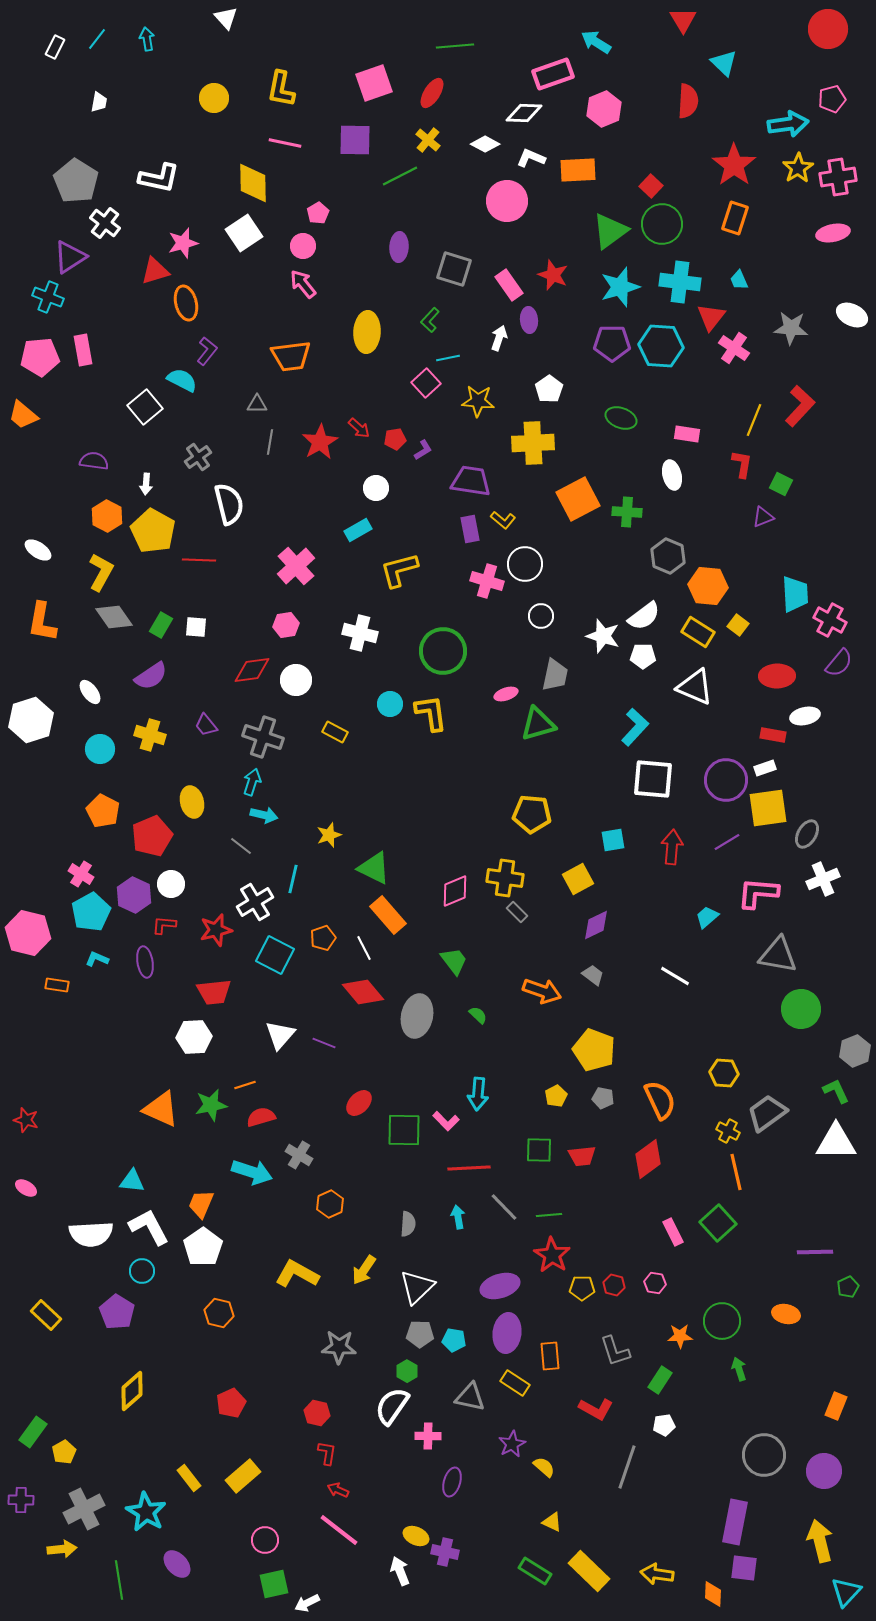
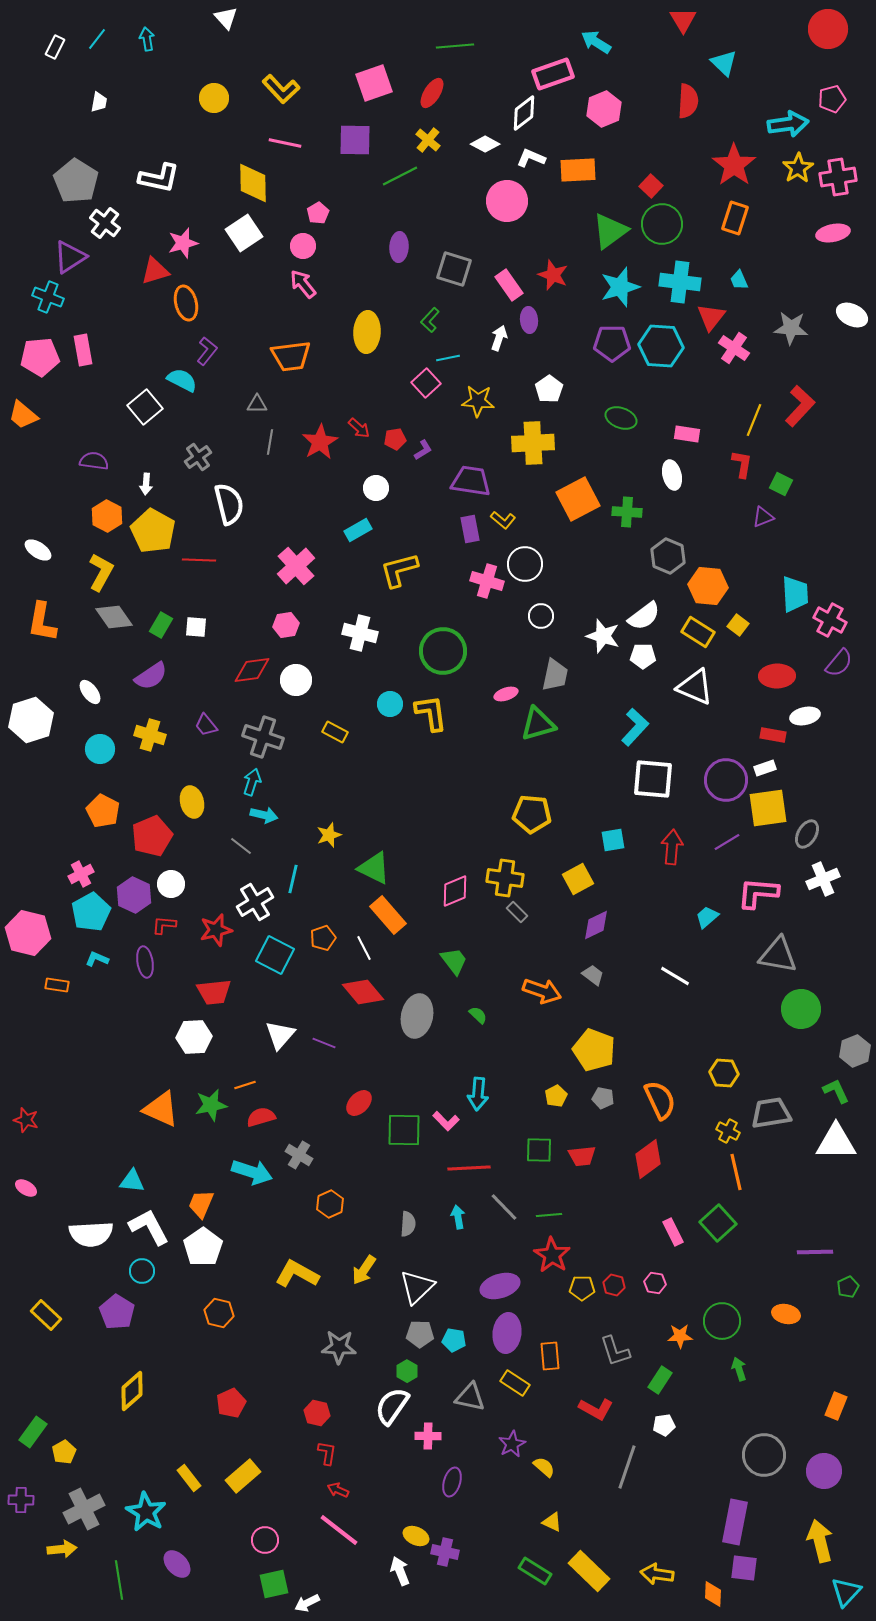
yellow L-shape at (281, 89): rotated 54 degrees counterclockwise
white diamond at (524, 113): rotated 39 degrees counterclockwise
pink cross at (81, 874): rotated 30 degrees clockwise
gray trapezoid at (767, 1113): moved 4 px right; rotated 27 degrees clockwise
